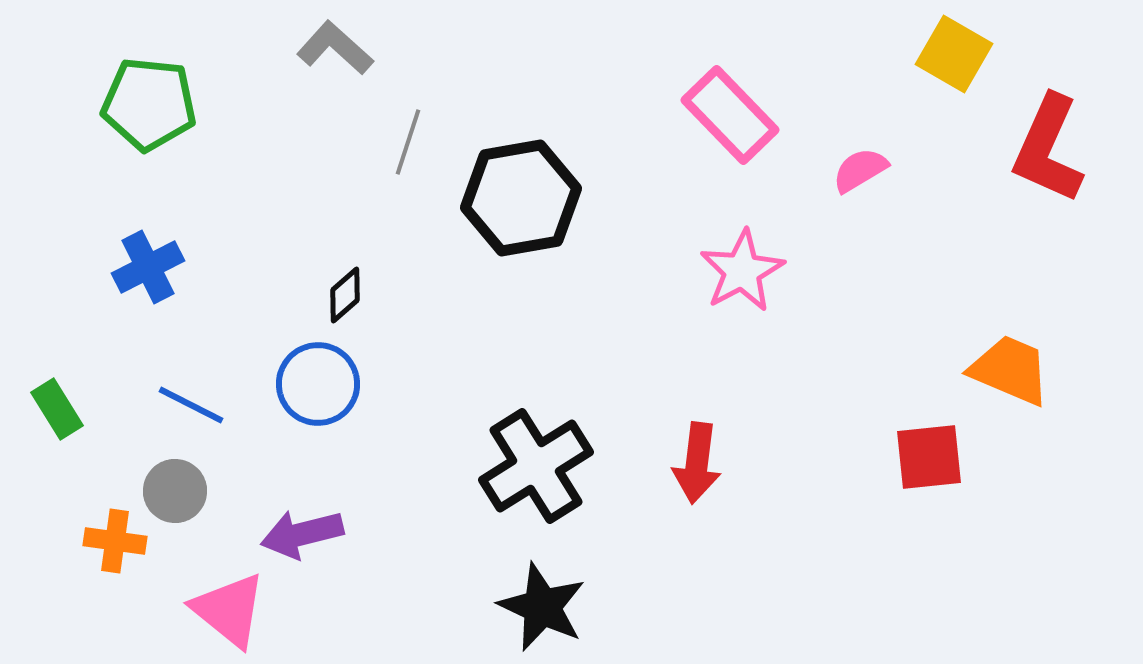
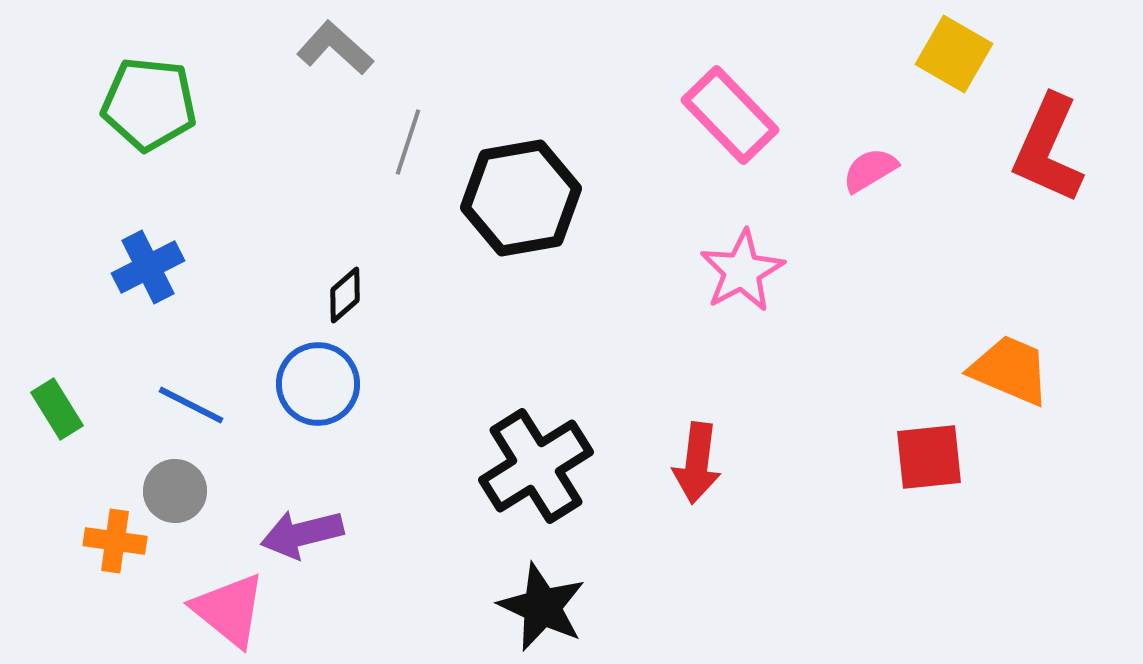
pink semicircle: moved 10 px right
